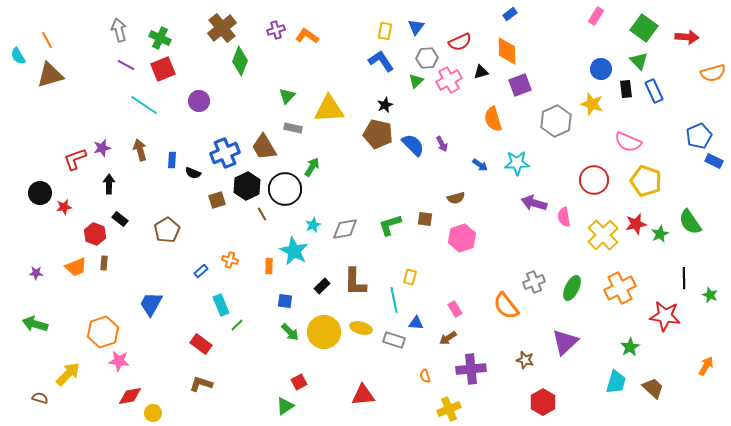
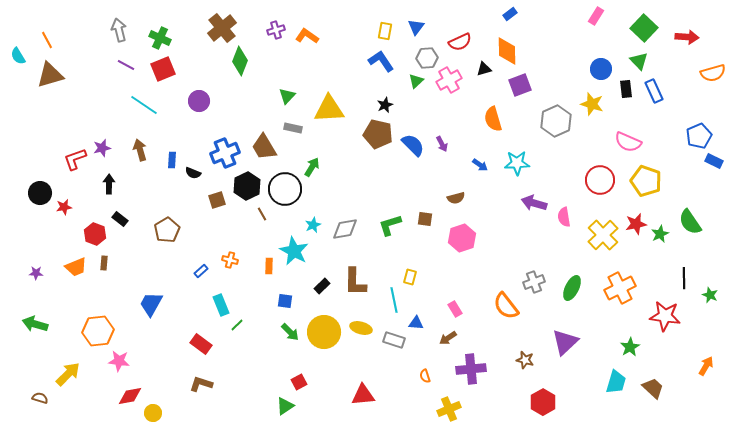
green square at (644, 28): rotated 8 degrees clockwise
black triangle at (481, 72): moved 3 px right, 3 px up
red circle at (594, 180): moved 6 px right
orange hexagon at (103, 332): moved 5 px left, 1 px up; rotated 12 degrees clockwise
